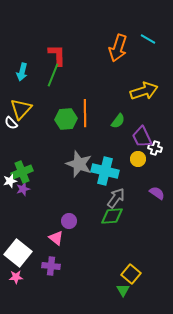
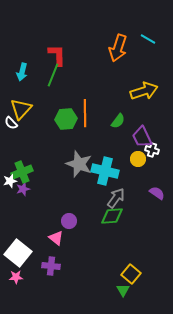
white cross: moved 3 px left, 2 px down
